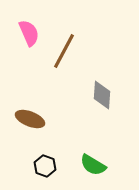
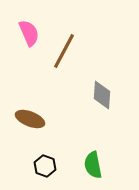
green semicircle: rotated 48 degrees clockwise
